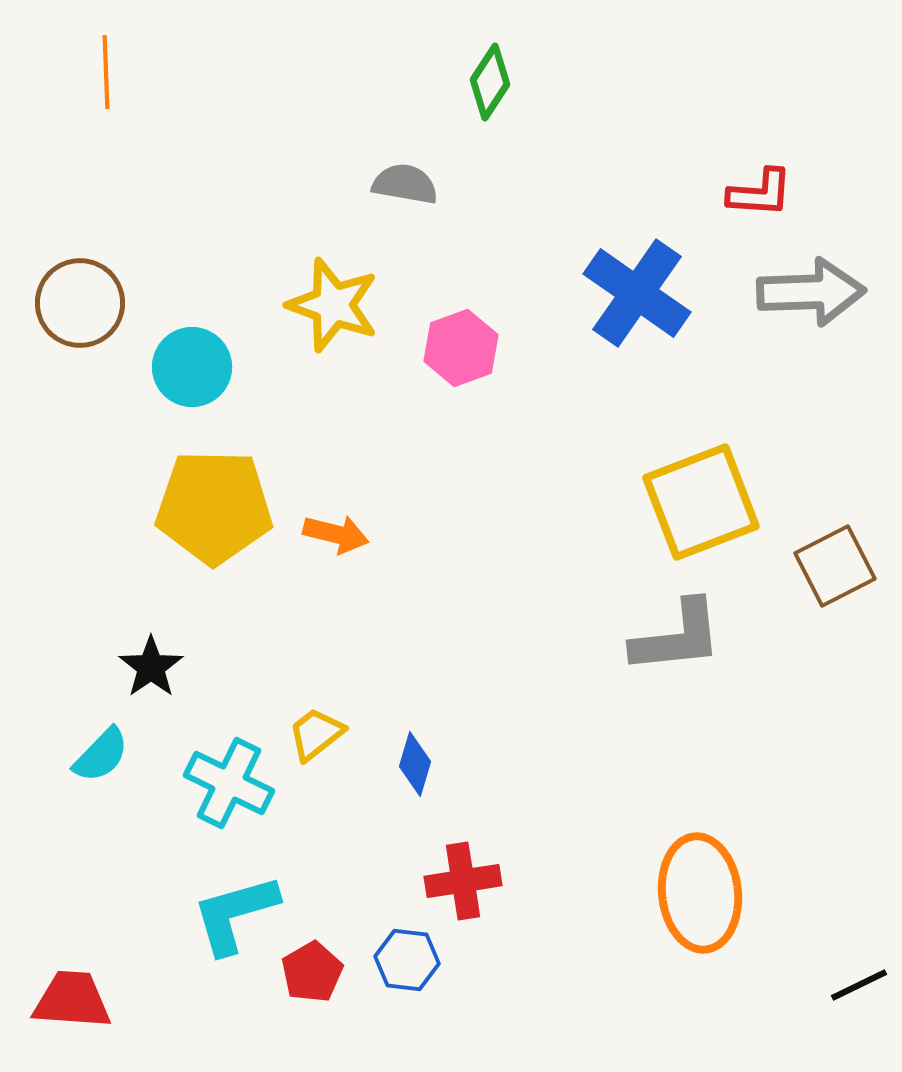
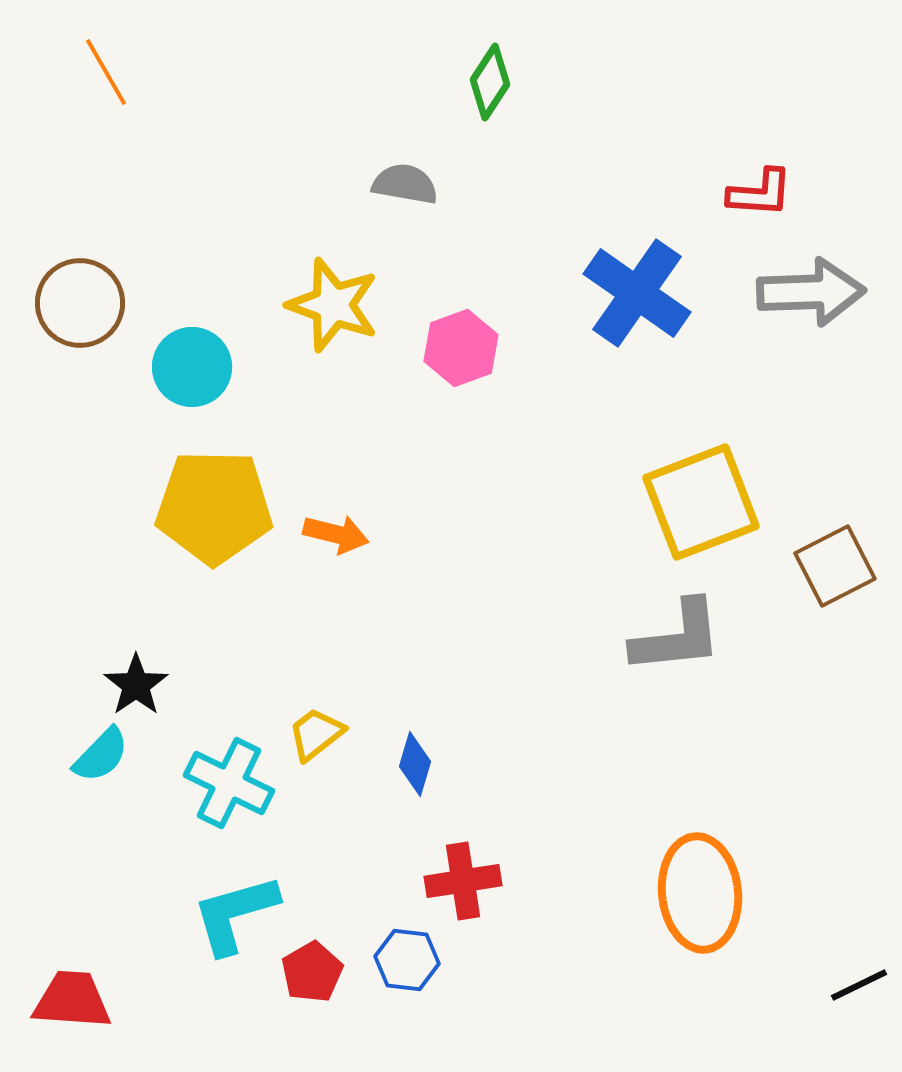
orange line: rotated 28 degrees counterclockwise
black star: moved 15 px left, 18 px down
